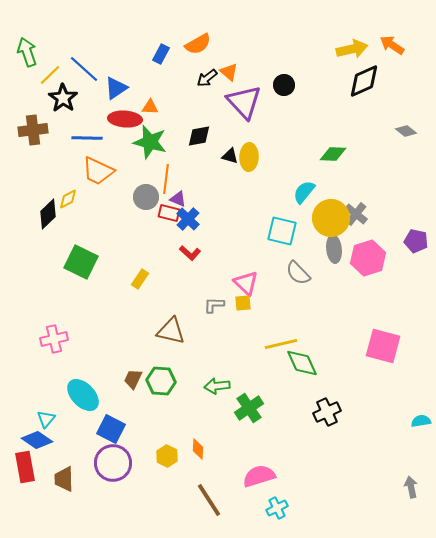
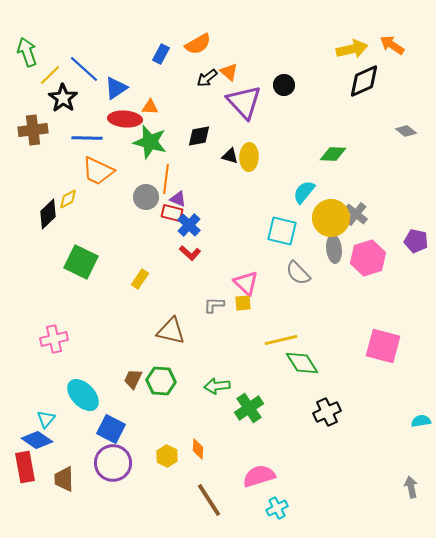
red rectangle at (169, 213): moved 3 px right
blue cross at (188, 219): moved 1 px right, 6 px down
yellow line at (281, 344): moved 4 px up
green diamond at (302, 363): rotated 8 degrees counterclockwise
